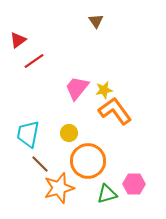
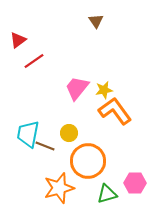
brown line: moved 5 px right, 18 px up; rotated 24 degrees counterclockwise
pink hexagon: moved 1 px right, 1 px up
